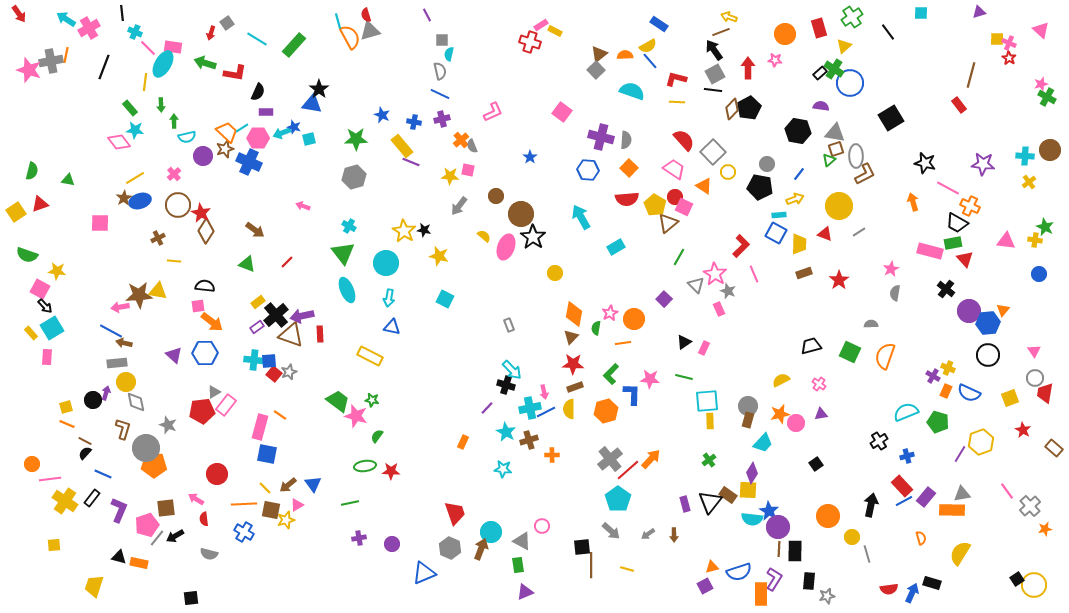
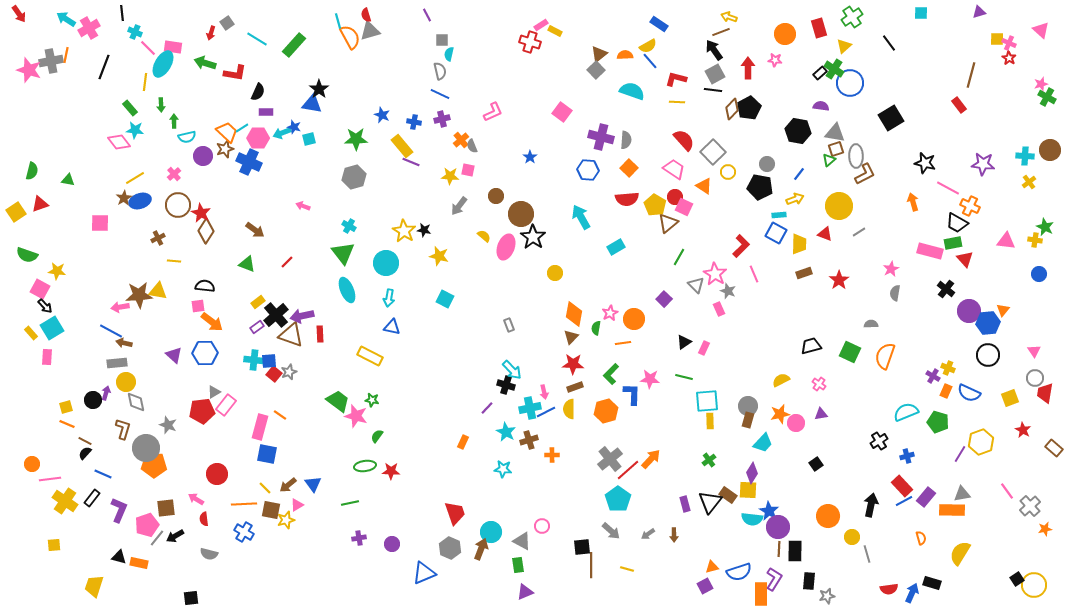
black line at (888, 32): moved 1 px right, 11 px down
